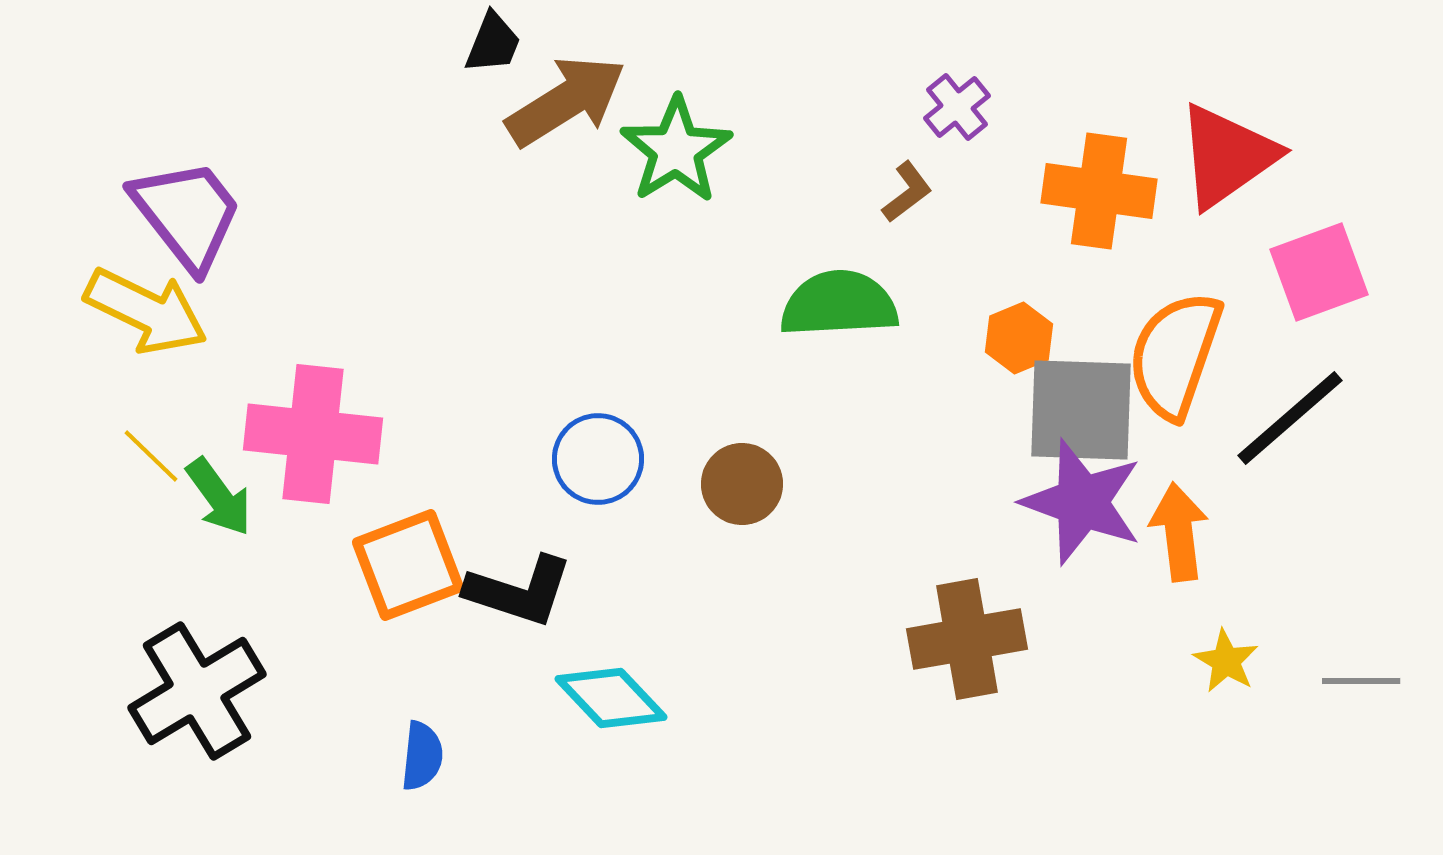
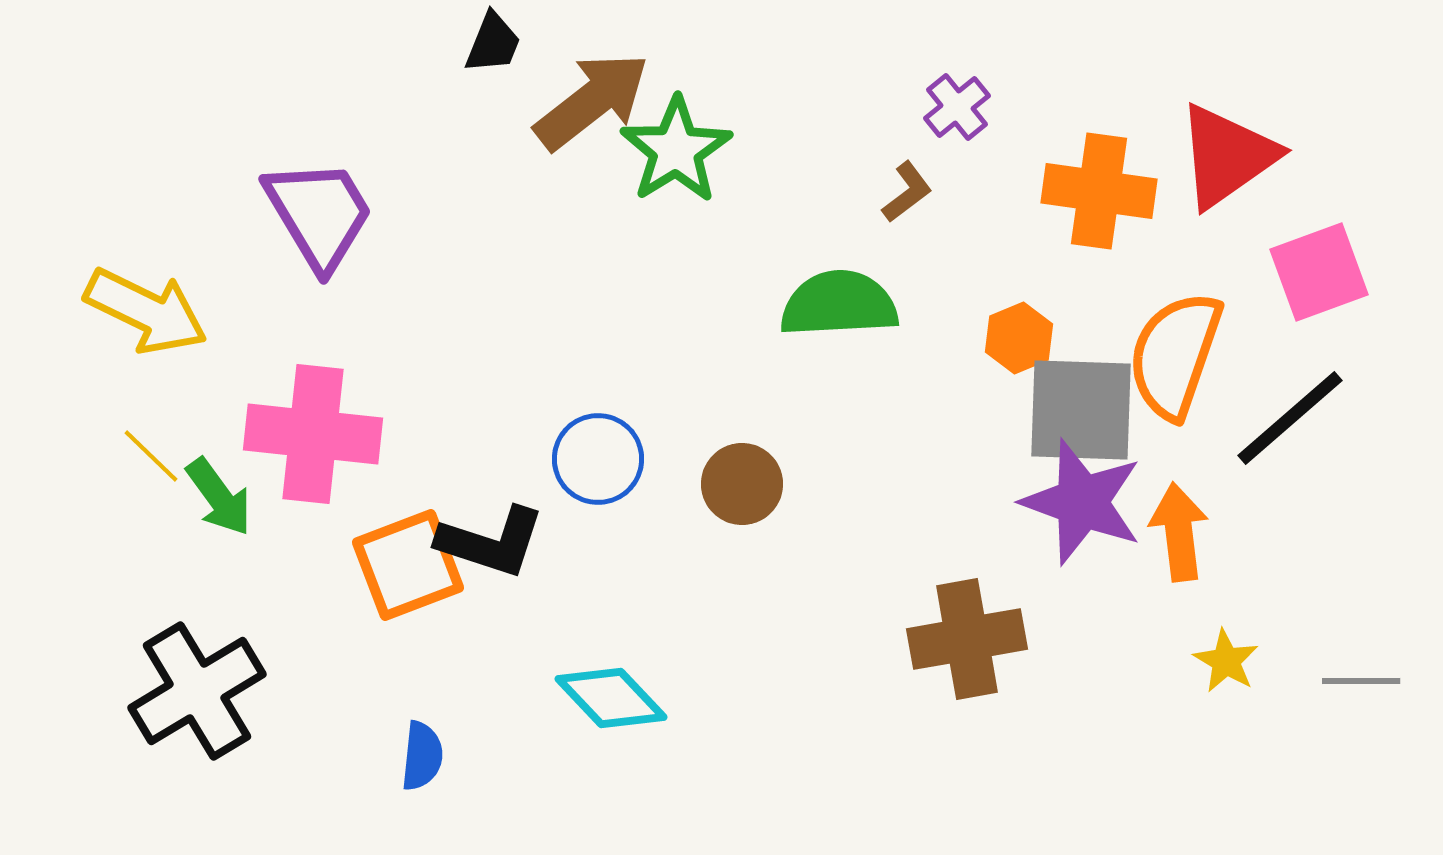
brown arrow: moved 26 px right; rotated 6 degrees counterclockwise
purple trapezoid: moved 132 px right; rotated 7 degrees clockwise
black L-shape: moved 28 px left, 49 px up
